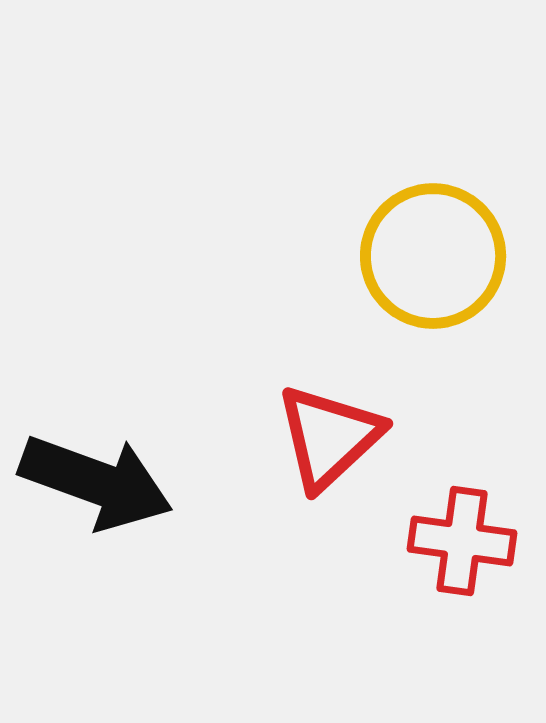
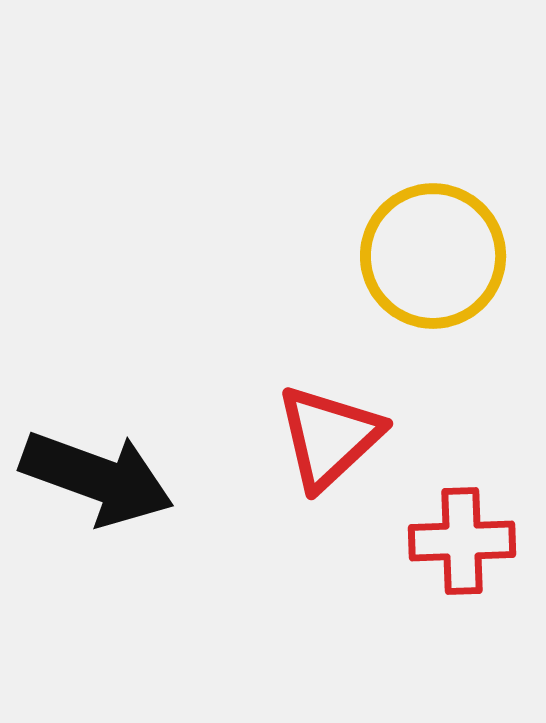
black arrow: moved 1 px right, 4 px up
red cross: rotated 10 degrees counterclockwise
